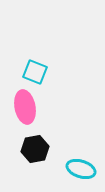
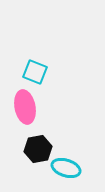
black hexagon: moved 3 px right
cyan ellipse: moved 15 px left, 1 px up
